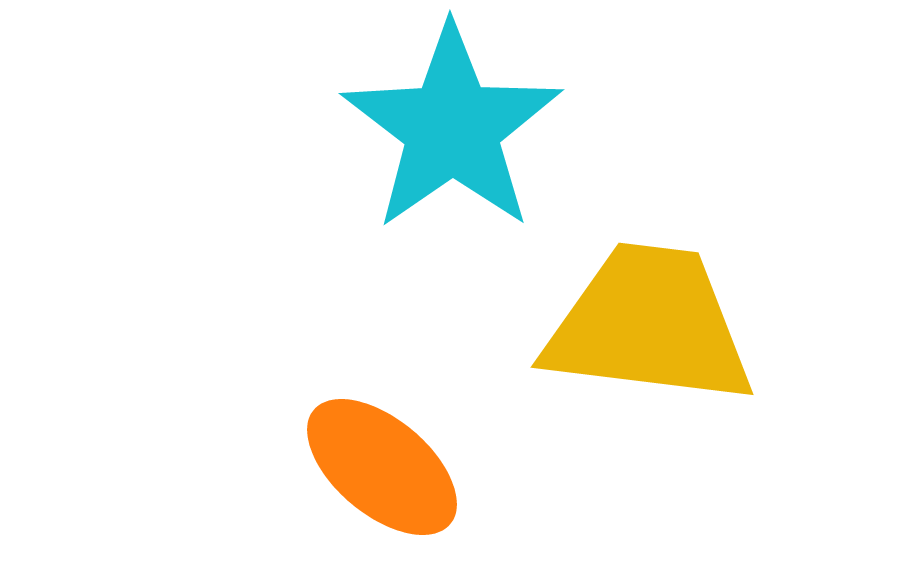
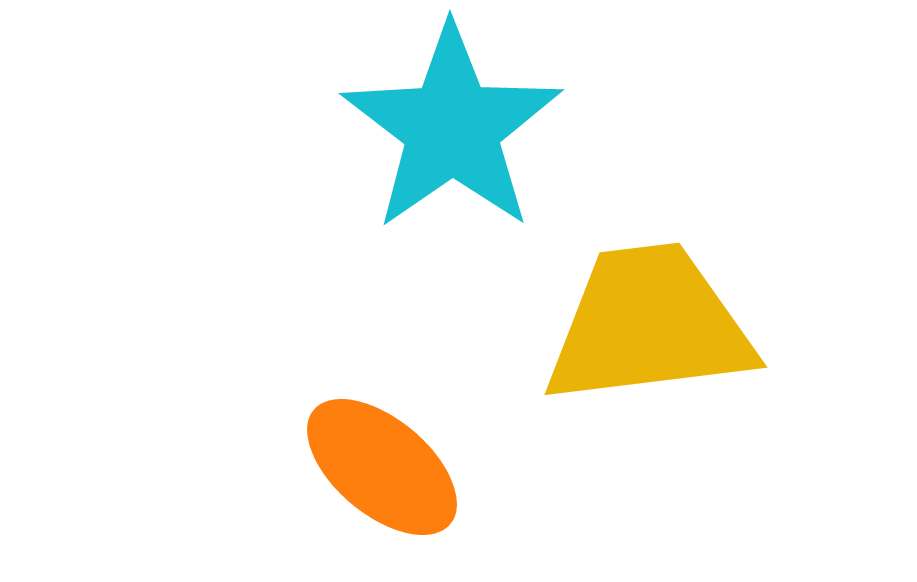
yellow trapezoid: rotated 14 degrees counterclockwise
